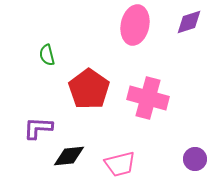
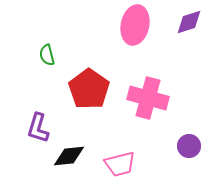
purple L-shape: rotated 76 degrees counterclockwise
purple circle: moved 6 px left, 13 px up
